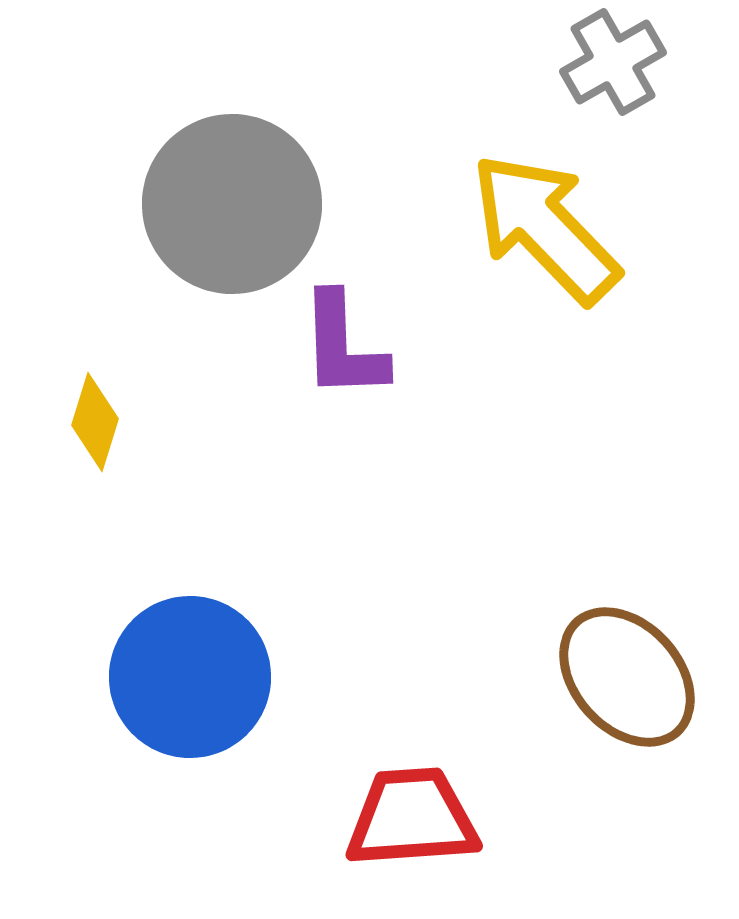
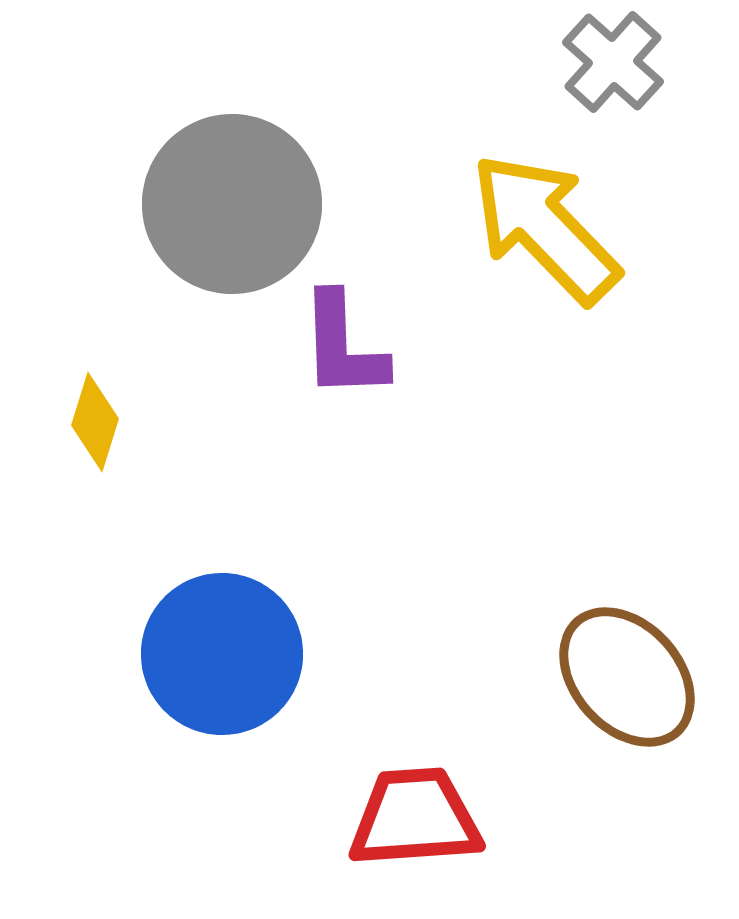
gray cross: rotated 18 degrees counterclockwise
blue circle: moved 32 px right, 23 px up
red trapezoid: moved 3 px right
